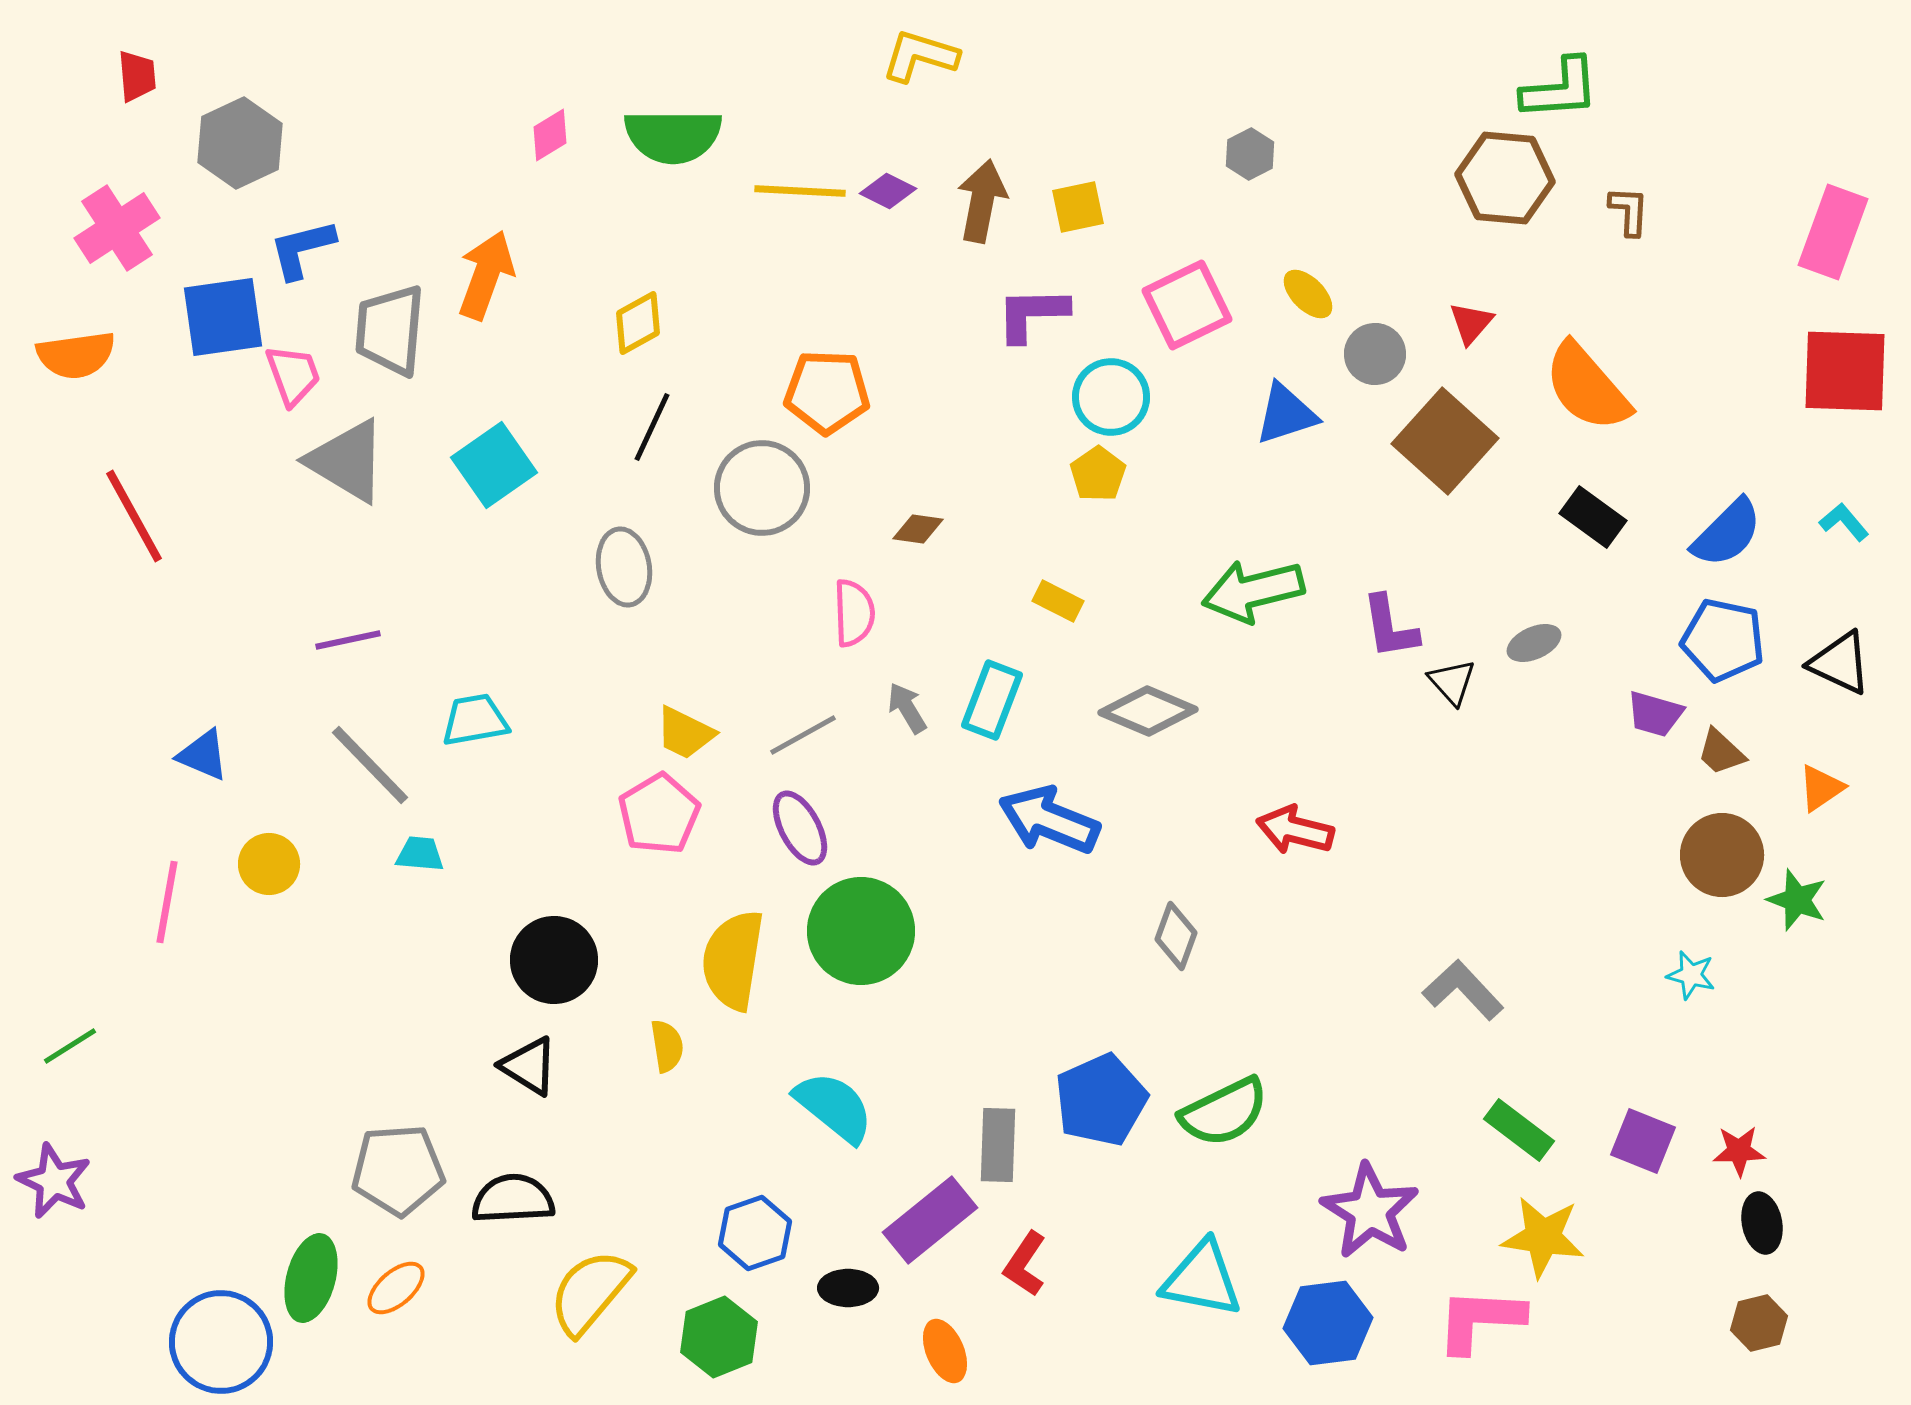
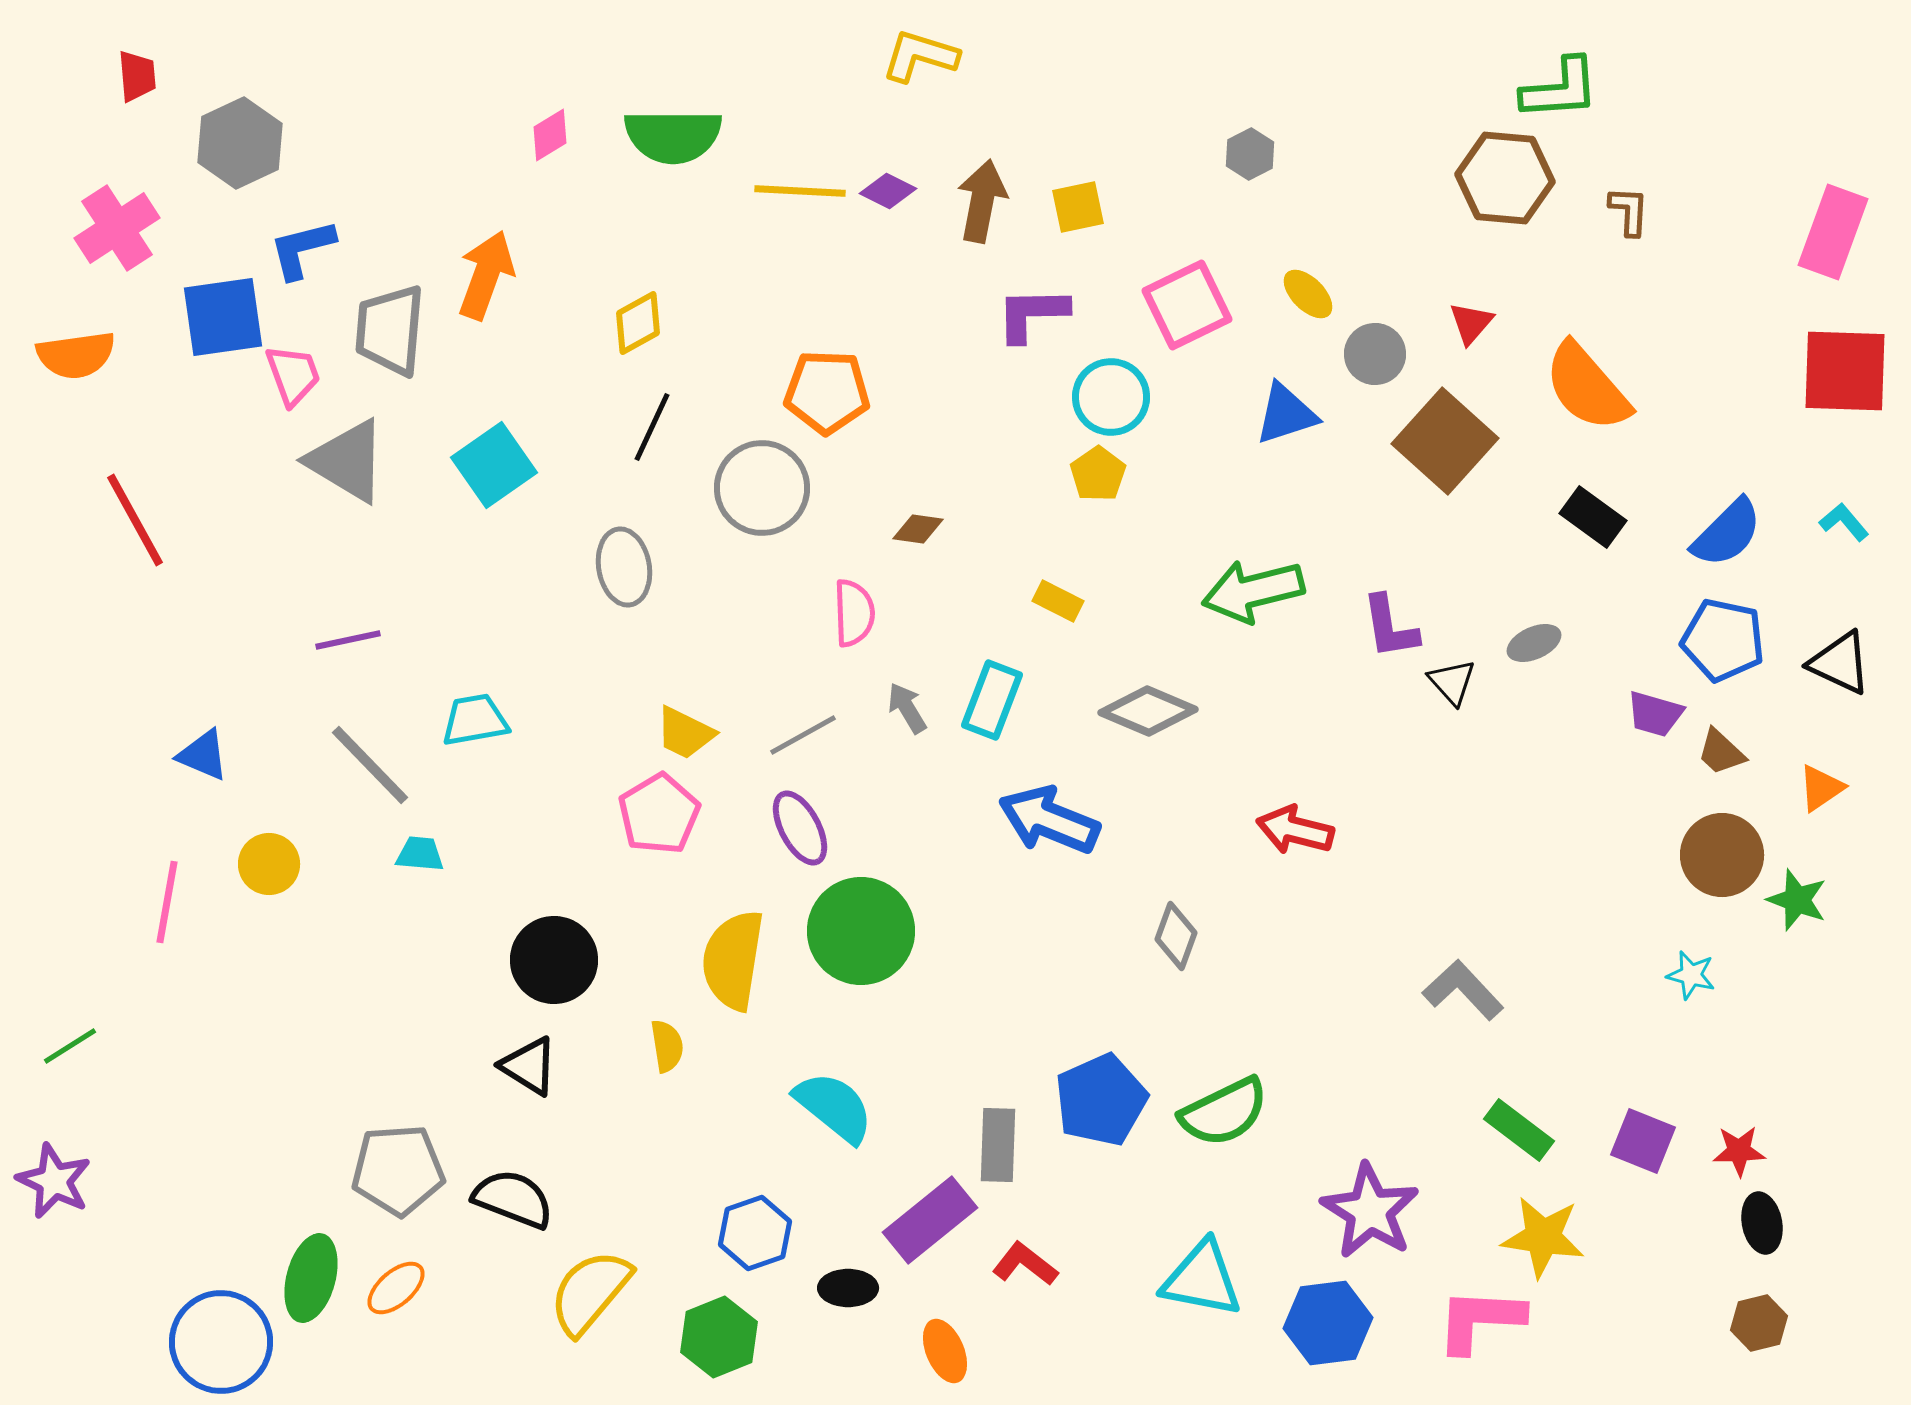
red line at (134, 516): moved 1 px right, 4 px down
black semicircle at (513, 1199): rotated 24 degrees clockwise
red L-shape at (1025, 1264): rotated 94 degrees clockwise
